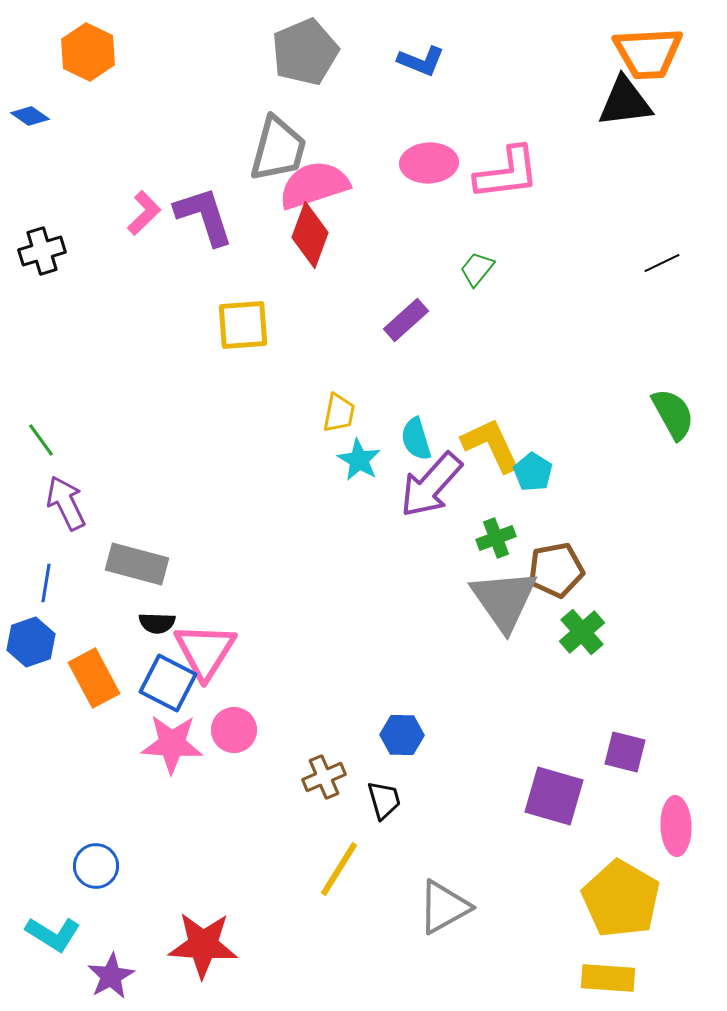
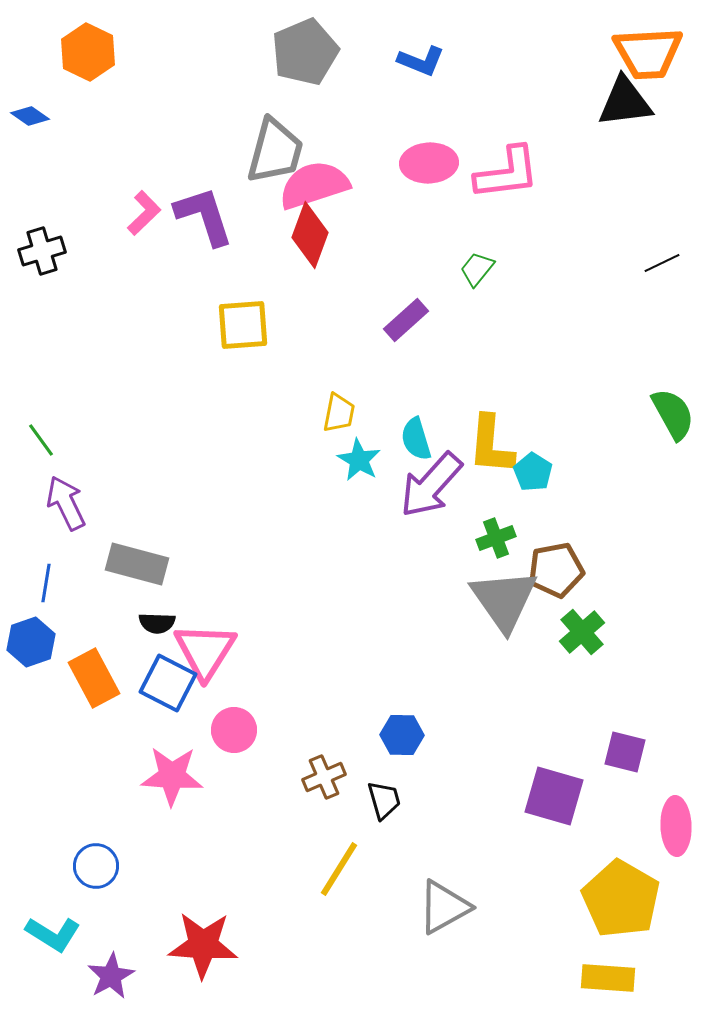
gray trapezoid at (278, 149): moved 3 px left, 2 px down
yellow L-shape at (491, 445): rotated 150 degrees counterclockwise
pink star at (172, 744): moved 32 px down
